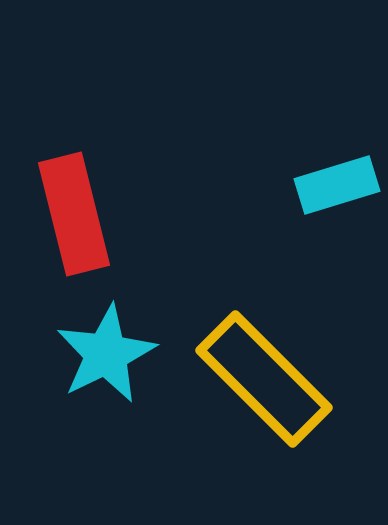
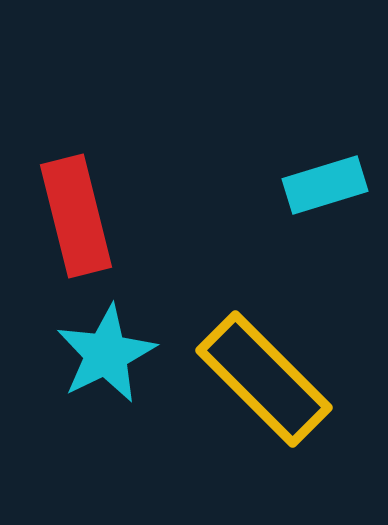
cyan rectangle: moved 12 px left
red rectangle: moved 2 px right, 2 px down
